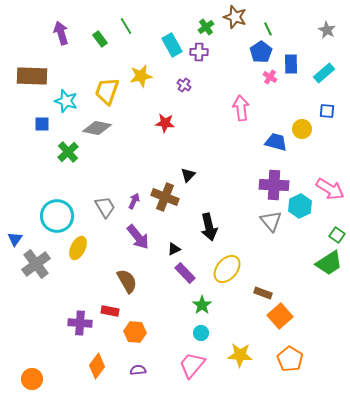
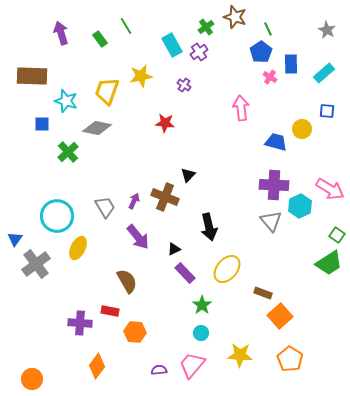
purple cross at (199, 52): rotated 36 degrees counterclockwise
purple semicircle at (138, 370): moved 21 px right
